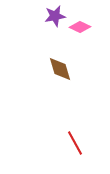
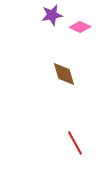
purple star: moved 3 px left, 1 px up
brown diamond: moved 4 px right, 5 px down
